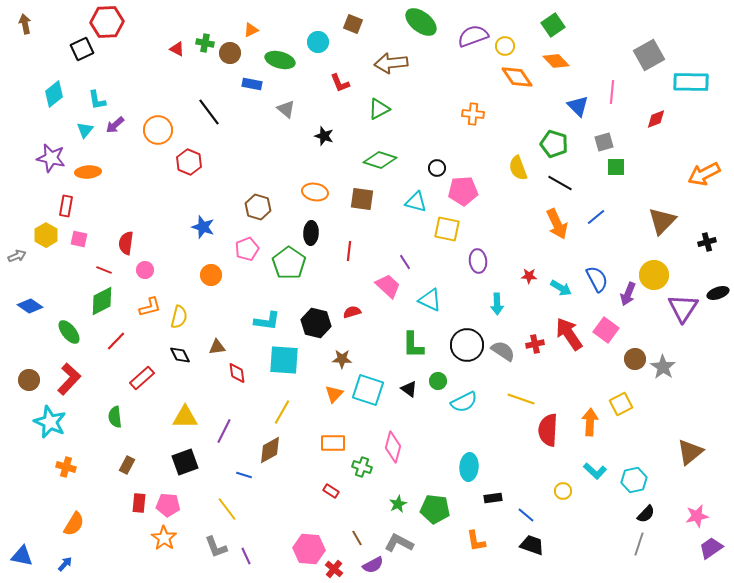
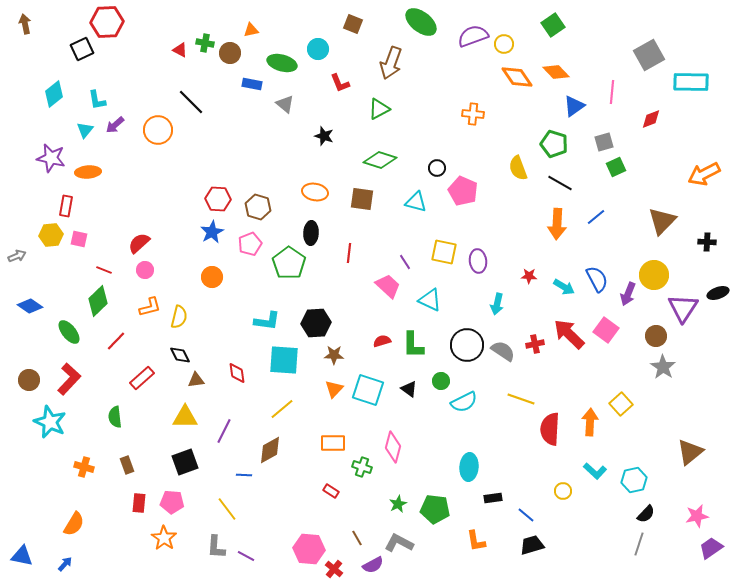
orange triangle at (251, 30): rotated 14 degrees clockwise
cyan circle at (318, 42): moved 7 px down
yellow circle at (505, 46): moved 1 px left, 2 px up
red triangle at (177, 49): moved 3 px right, 1 px down
green ellipse at (280, 60): moved 2 px right, 3 px down
orange diamond at (556, 61): moved 11 px down
brown arrow at (391, 63): rotated 64 degrees counterclockwise
blue triangle at (578, 106): moved 4 px left; rotated 40 degrees clockwise
gray triangle at (286, 109): moved 1 px left, 5 px up
black line at (209, 112): moved 18 px left, 10 px up; rotated 8 degrees counterclockwise
red diamond at (656, 119): moved 5 px left
red hexagon at (189, 162): moved 29 px right, 37 px down; rotated 20 degrees counterclockwise
green square at (616, 167): rotated 24 degrees counterclockwise
pink pentagon at (463, 191): rotated 28 degrees clockwise
orange arrow at (557, 224): rotated 28 degrees clockwise
blue star at (203, 227): moved 9 px right, 5 px down; rotated 25 degrees clockwise
yellow square at (447, 229): moved 3 px left, 23 px down
yellow hexagon at (46, 235): moved 5 px right; rotated 25 degrees clockwise
black cross at (707, 242): rotated 18 degrees clockwise
red semicircle at (126, 243): moved 13 px right; rotated 40 degrees clockwise
pink pentagon at (247, 249): moved 3 px right, 5 px up
red line at (349, 251): moved 2 px down
orange circle at (211, 275): moved 1 px right, 2 px down
cyan arrow at (561, 288): moved 3 px right, 1 px up
green diamond at (102, 301): moved 4 px left; rotated 16 degrees counterclockwise
cyan arrow at (497, 304): rotated 15 degrees clockwise
red semicircle at (352, 312): moved 30 px right, 29 px down
black hexagon at (316, 323): rotated 16 degrees counterclockwise
red arrow at (569, 334): rotated 12 degrees counterclockwise
brown triangle at (217, 347): moved 21 px left, 33 px down
brown star at (342, 359): moved 8 px left, 4 px up
brown circle at (635, 359): moved 21 px right, 23 px up
green circle at (438, 381): moved 3 px right
orange triangle at (334, 394): moved 5 px up
yellow square at (621, 404): rotated 15 degrees counterclockwise
yellow line at (282, 412): moved 3 px up; rotated 20 degrees clockwise
red semicircle at (548, 430): moved 2 px right, 1 px up
brown rectangle at (127, 465): rotated 48 degrees counterclockwise
orange cross at (66, 467): moved 18 px right
blue line at (244, 475): rotated 14 degrees counterclockwise
pink pentagon at (168, 505): moved 4 px right, 3 px up
black trapezoid at (532, 545): rotated 35 degrees counterclockwise
gray L-shape at (216, 547): rotated 25 degrees clockwise
purple line at (246, 556): rotated 36 degrees counterclockwise
